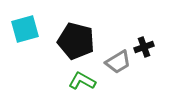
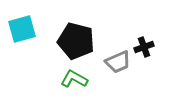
cyan square: moved 3 px left
gray trapezoid: rotated 8 degrees clockwise
green L-shape: moved 8 px left, 2 px up
